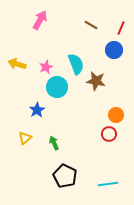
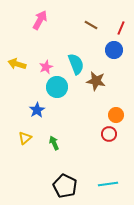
black pentagon: moved 10 px down
